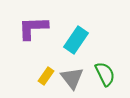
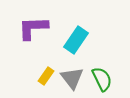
green semicircle: moved 3 px left, 5 px down
